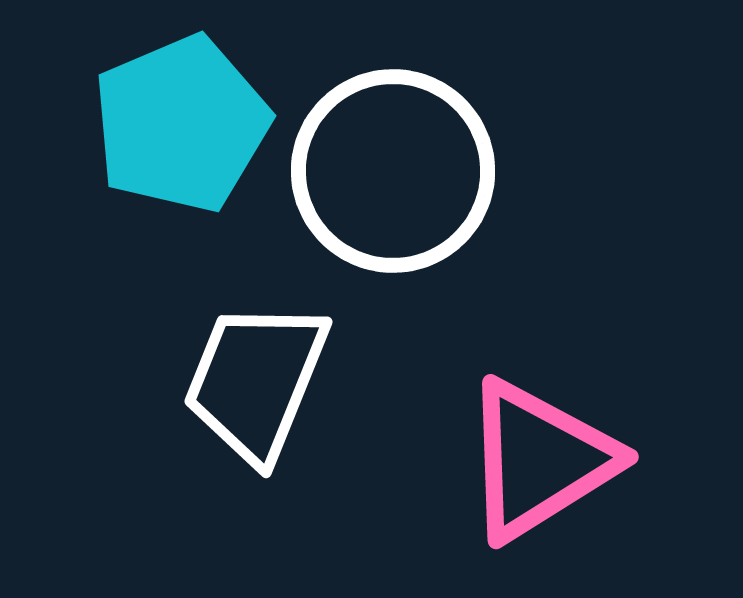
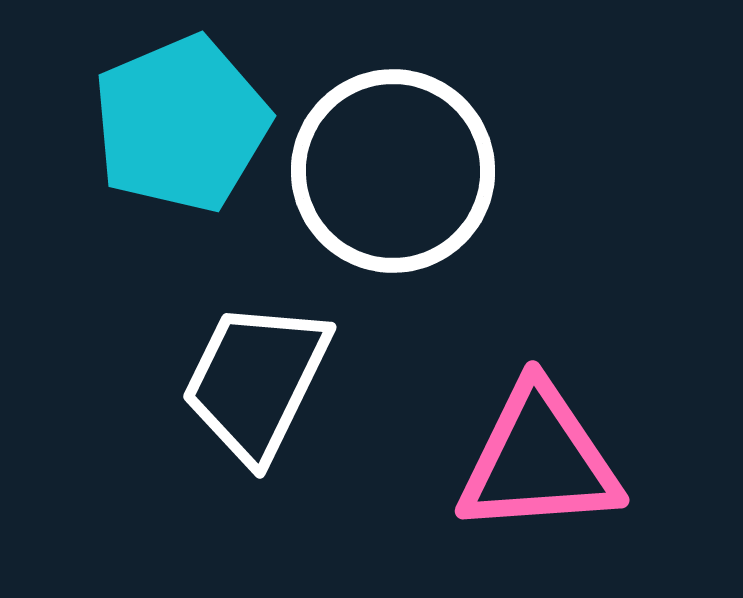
white trapezoid: rotated 4 degrees clockwise
pink triangle: rotated 28 degrees clockwise
